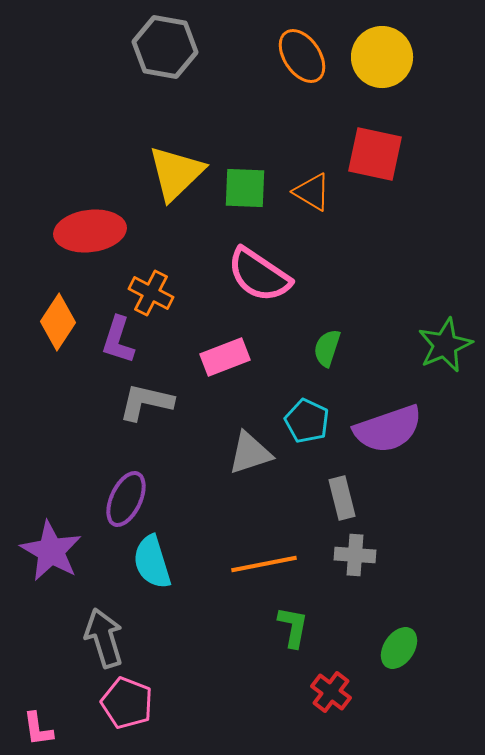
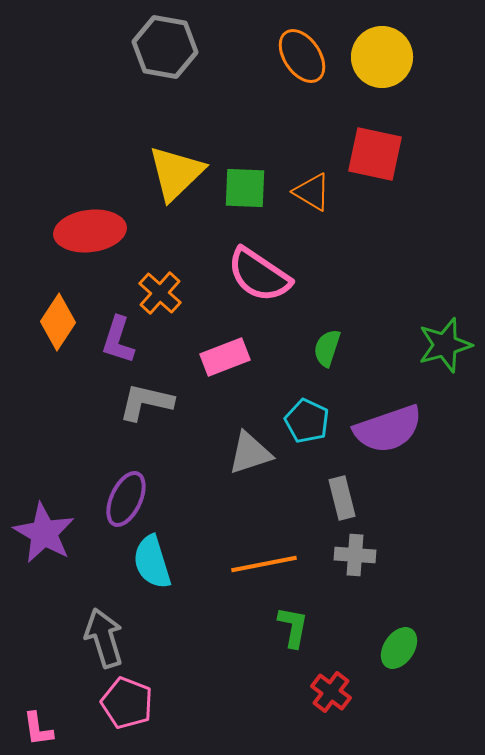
orange cross: moved 9 px right; rotated 15 degrees clockwise
green star: rotated 8 degrees clockwise
purple star: moved 7 px left, 18 px up
